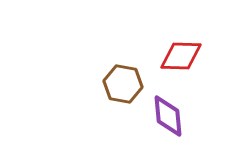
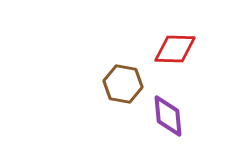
red diamond: moved 6 px left, 7 px up
